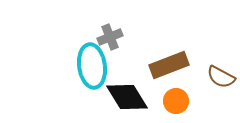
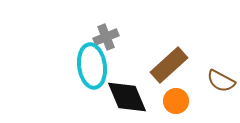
gray cross: moved 4 px left
brown rectangle: rotated 21 degrees counterclockwise
brown semicircle: moved 4 px down
black diamond: rotated 9 degrees clockwise
